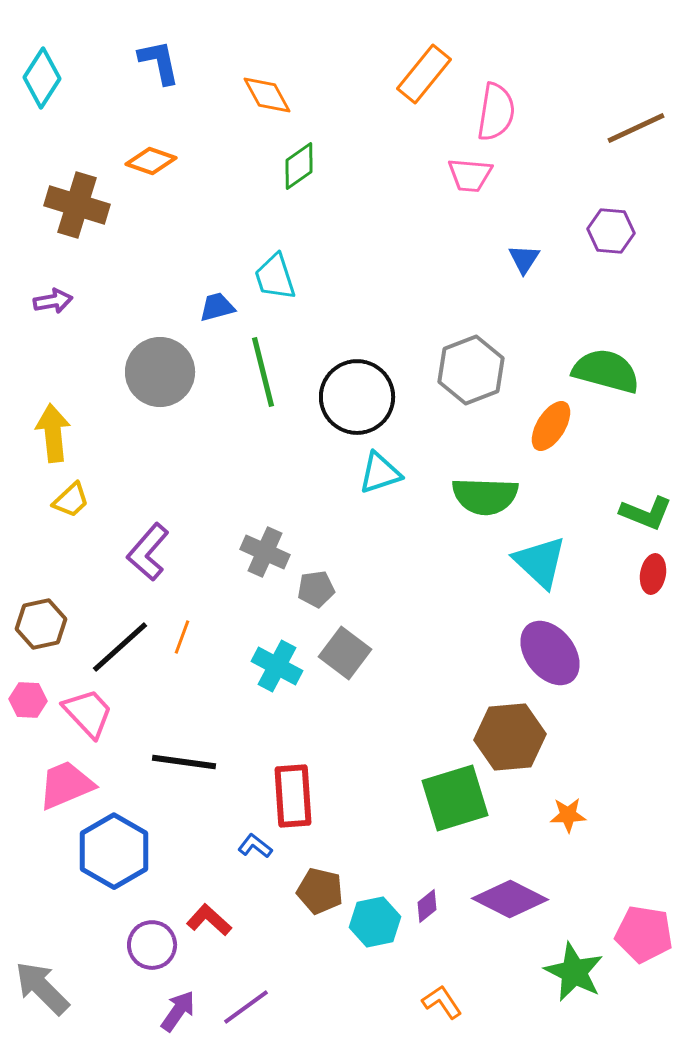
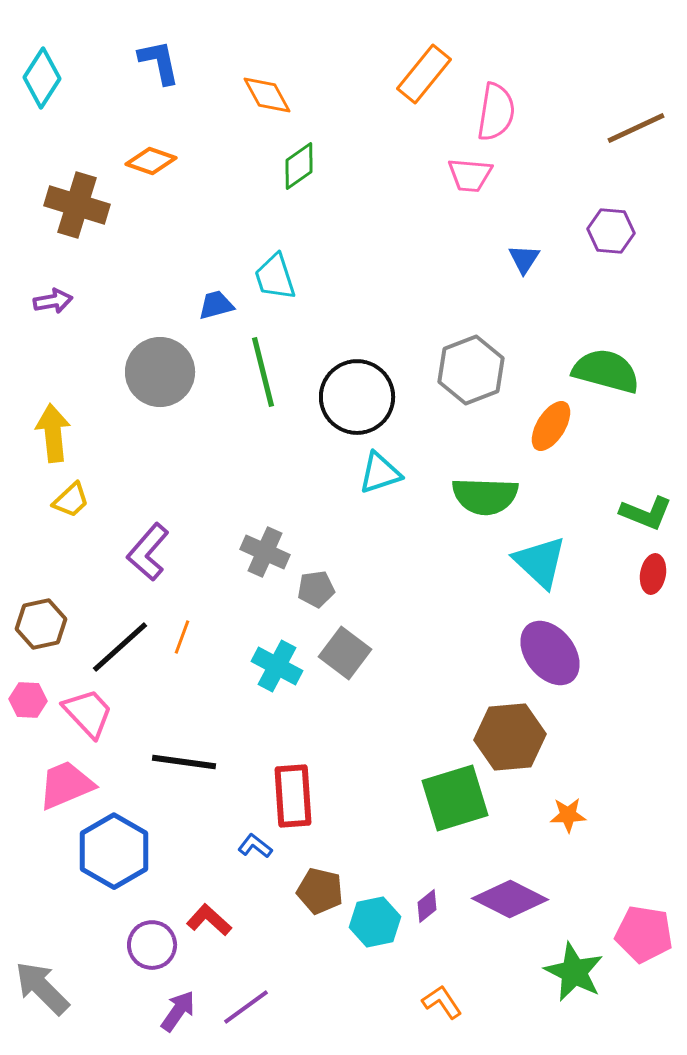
blue trapezoid at (217, 307): moved 1 px left, 2 px up
